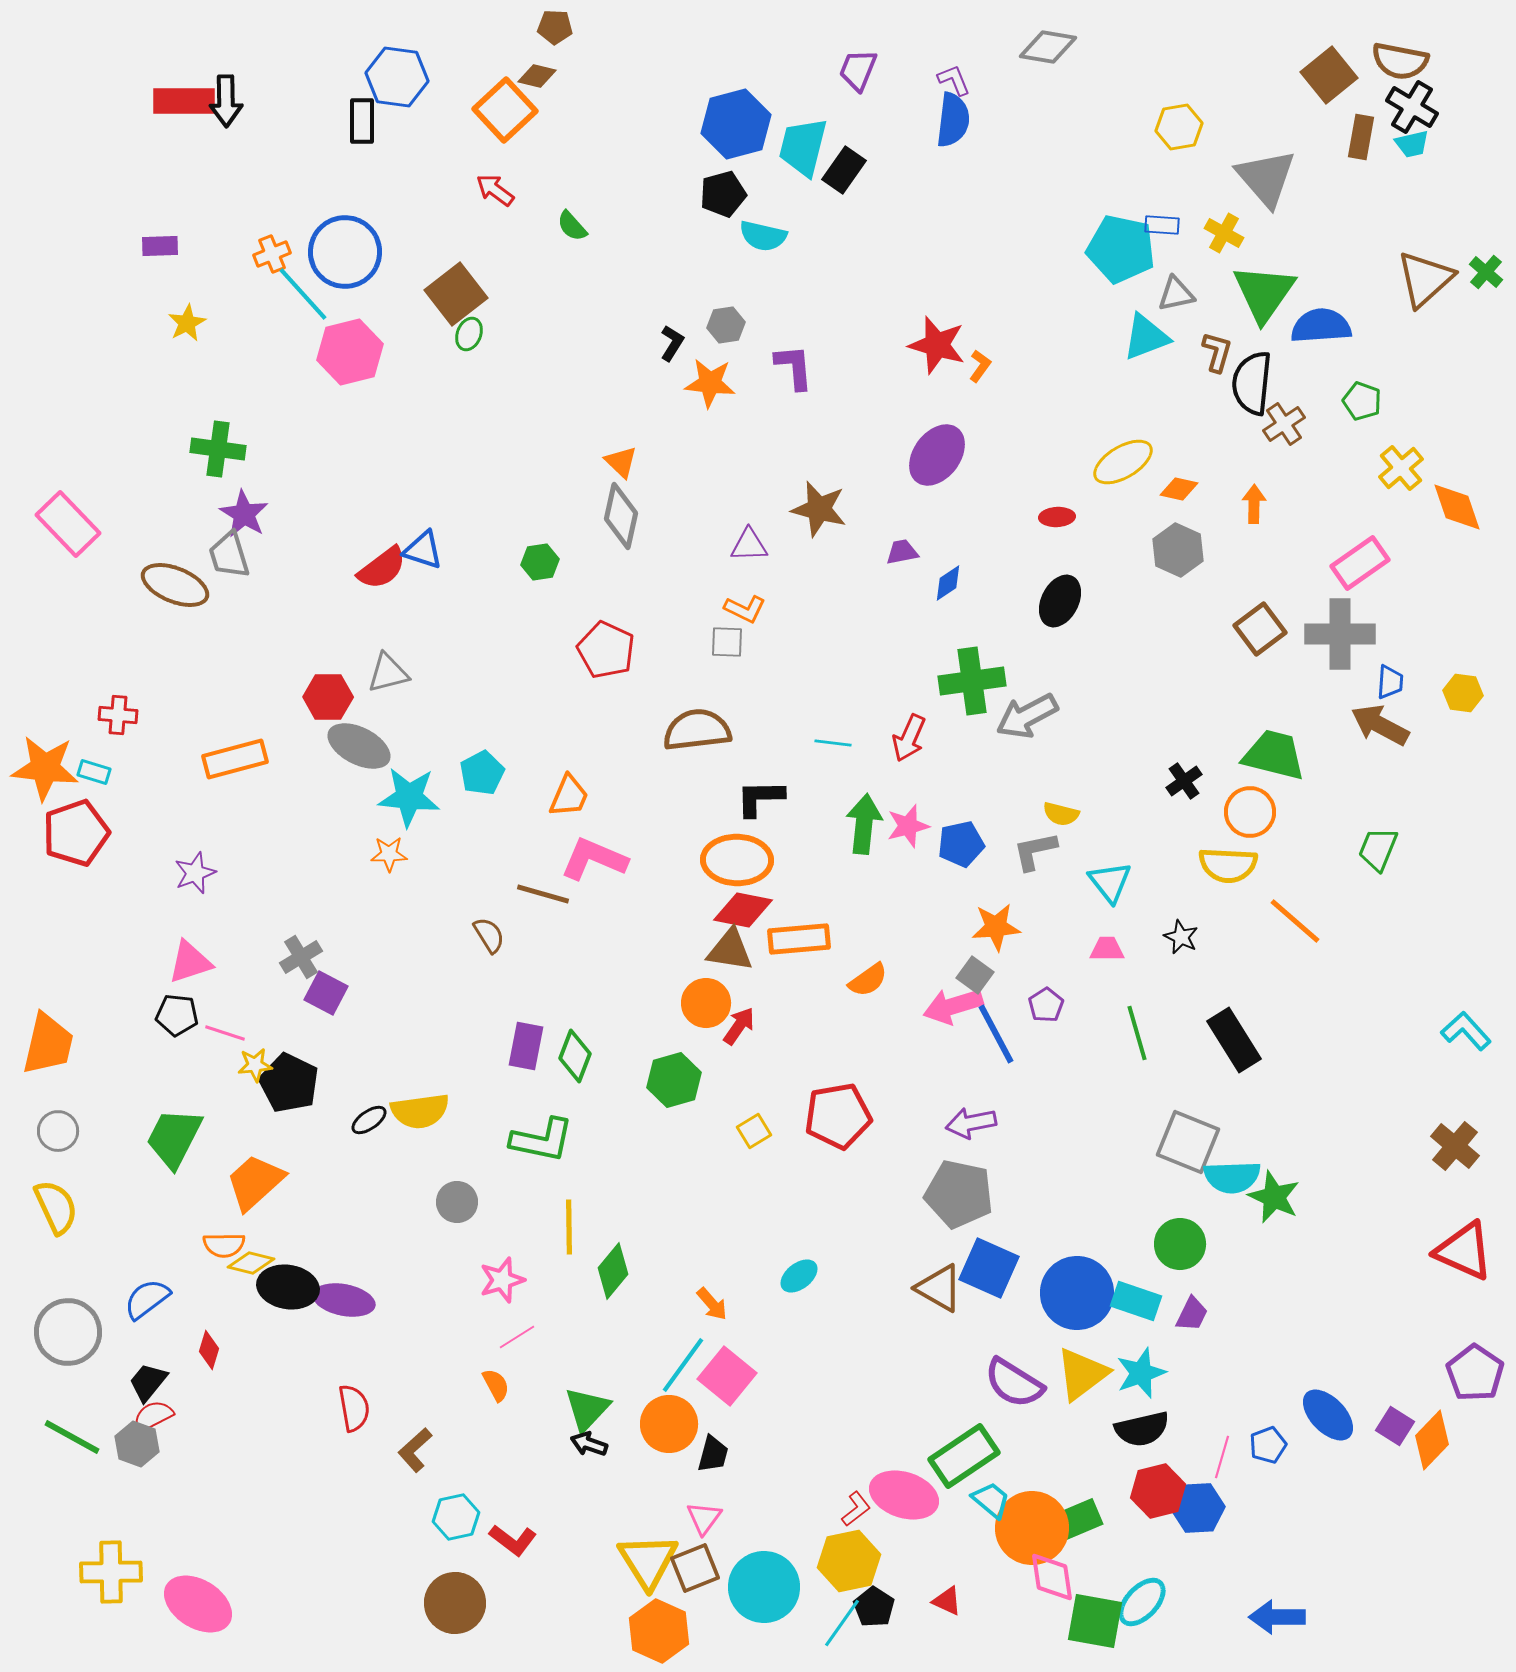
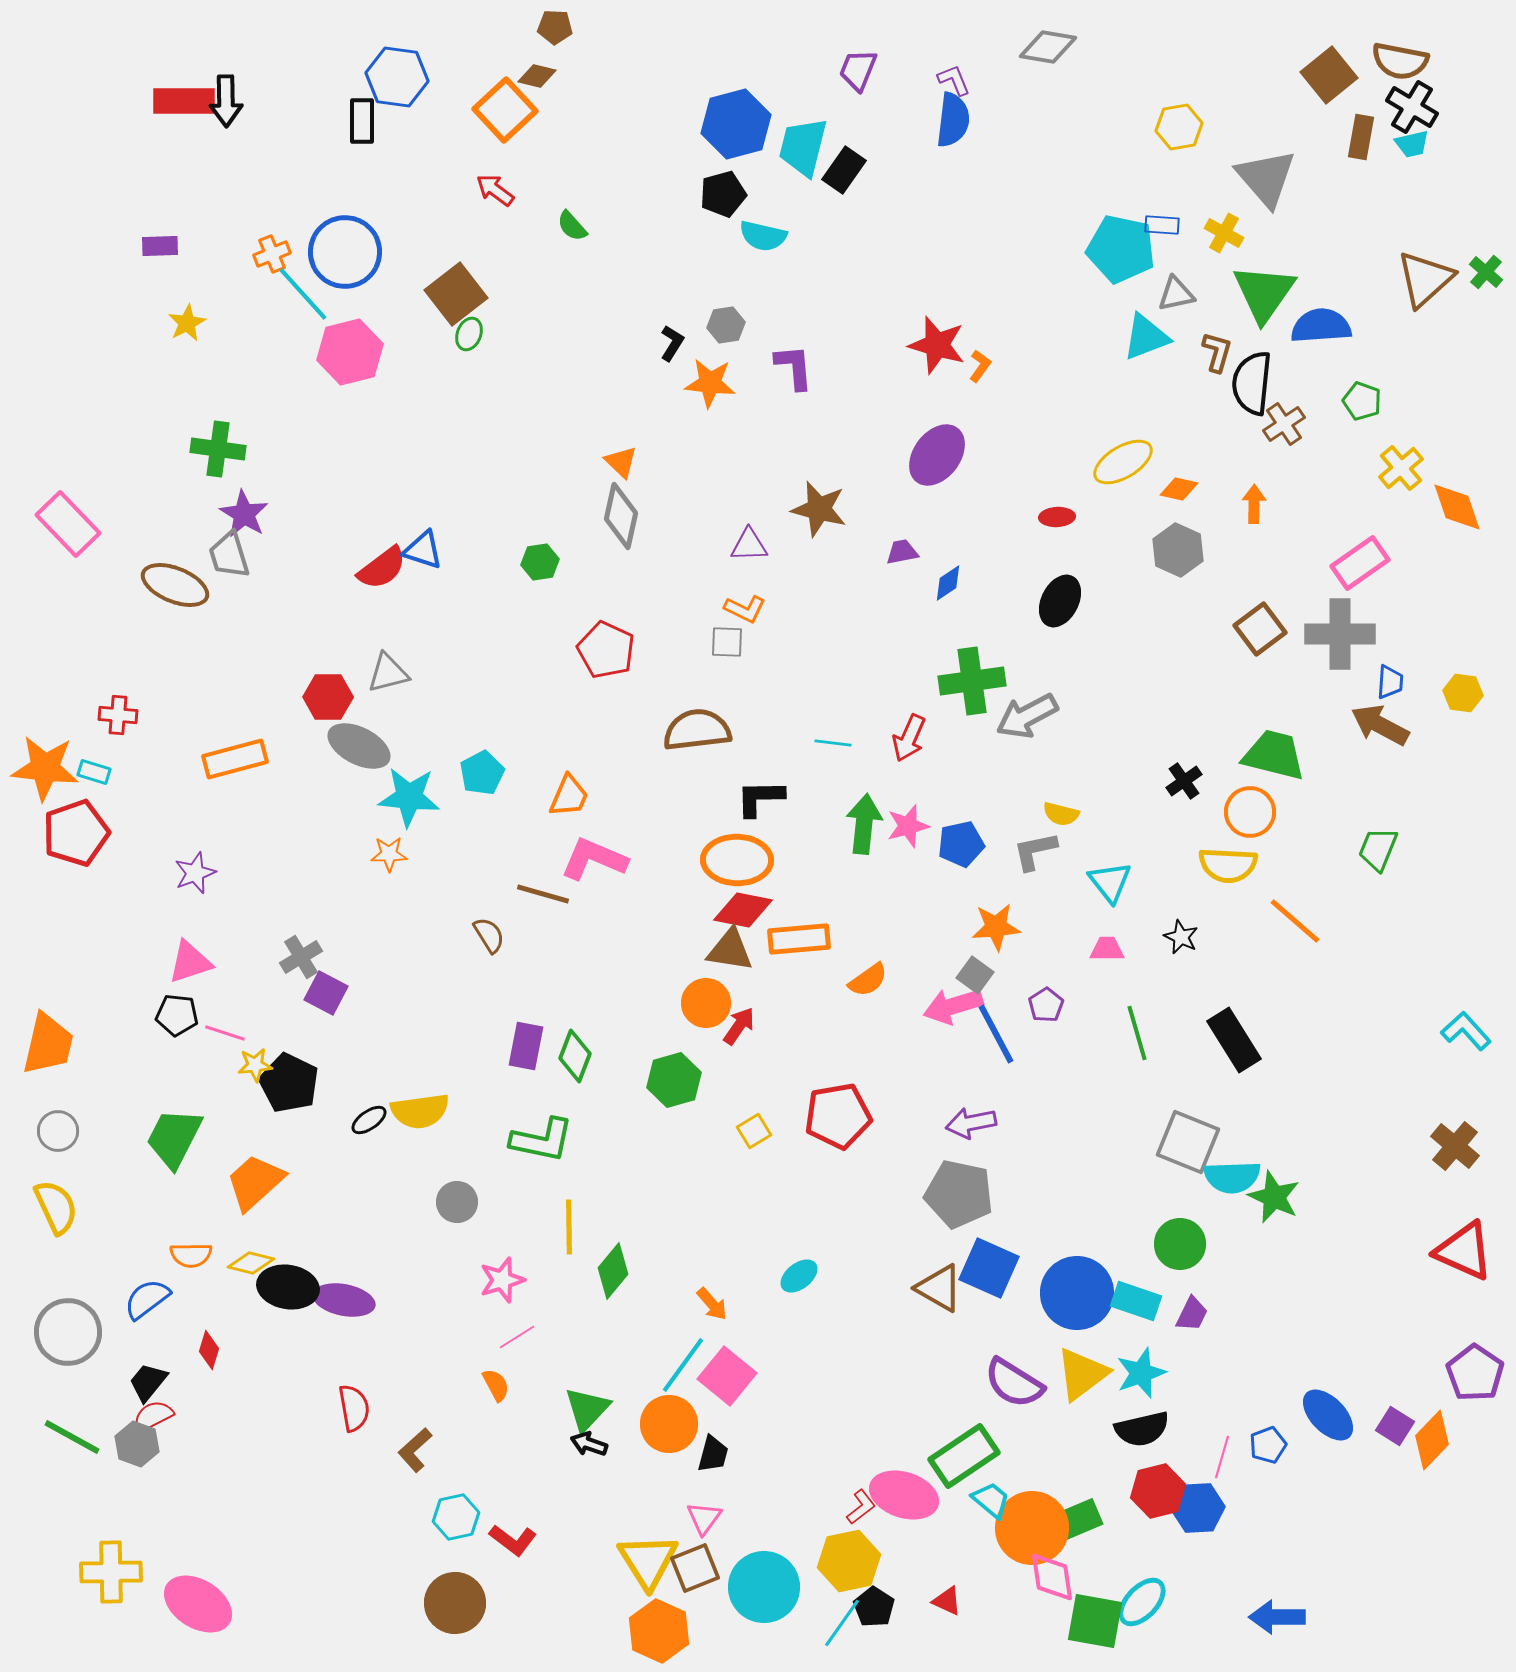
orange semicircle at (224, 1245): moved 33 px left, 10 px down
red L-shape at (856, 1509): moved 5 px right, 2 px up
